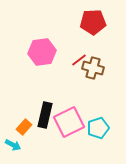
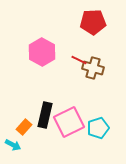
pink hexagon: rotated 24 degrees counterclockwise
red line: rotated 63 degrees clockwise
